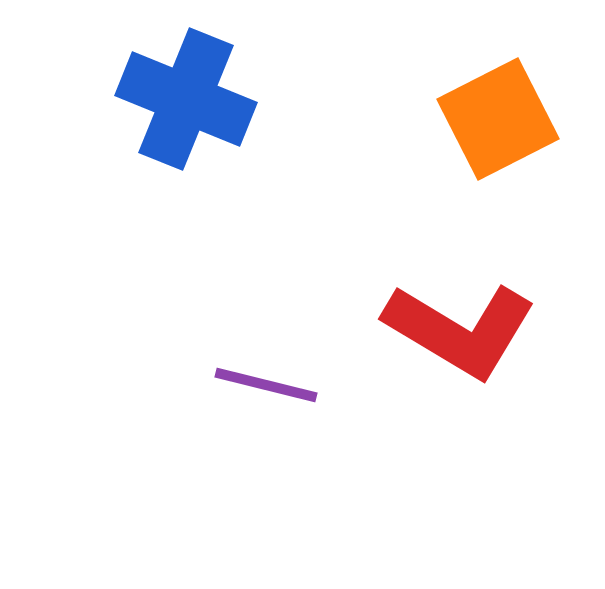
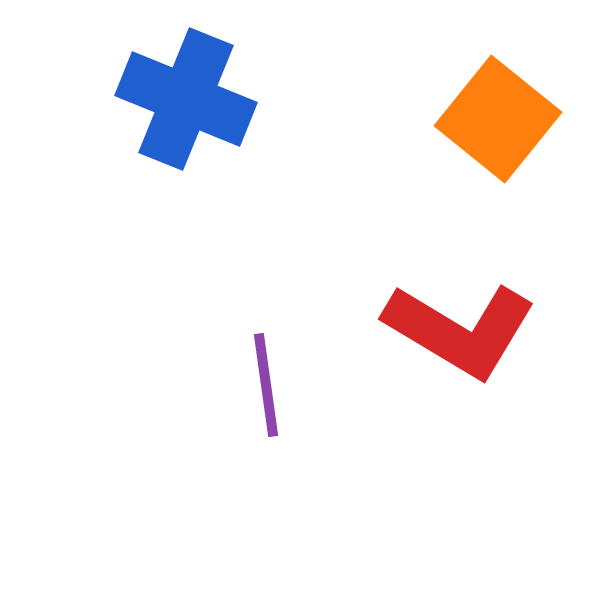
orange square: rotated 24 degrees counterclockwise
purple line: rotated 68 degrees clockwise
